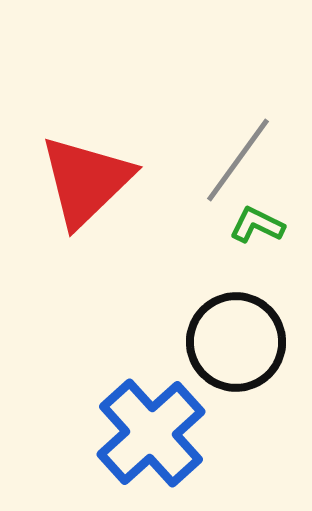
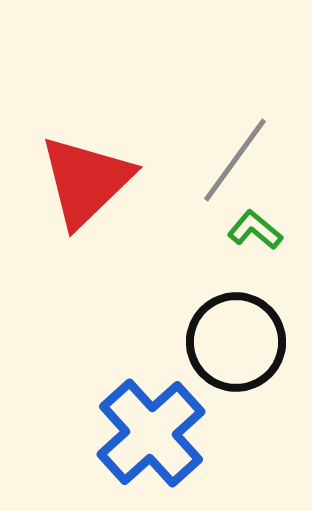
gray line: moved 3 px left
green L-shape: moved 2 px left, 5 px down; rotated 14 degrees clockwise
